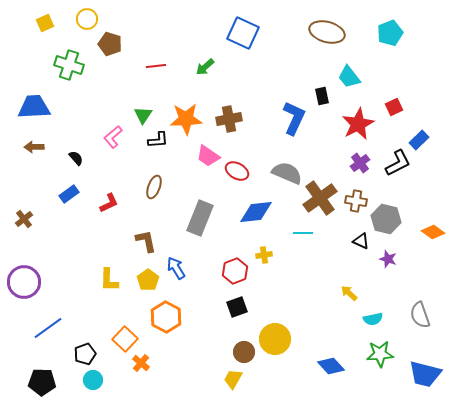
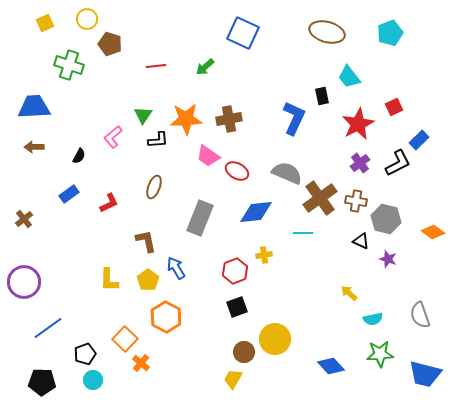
black semicircle at (76, 158): moved 3 px right, 2 px up; rotated 70 degrees clockwise
